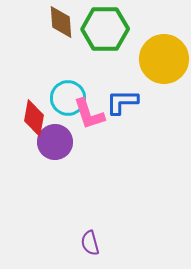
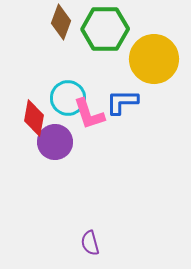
brown diamond: rotated 24 degrees clockwise
yellow circle: moved 10 px left
